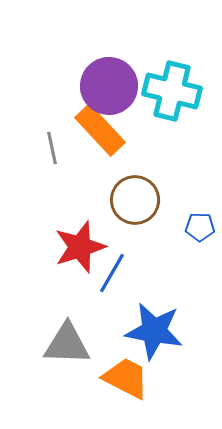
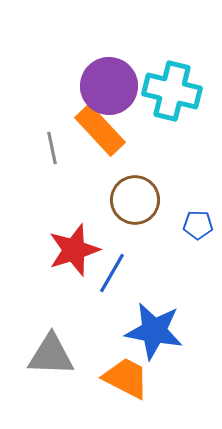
blue pentagon: moved 2 px left, 2 px up
red star: moved 6 px left, 3 px down
gray triangle: moved 16 px left, 11 px down
